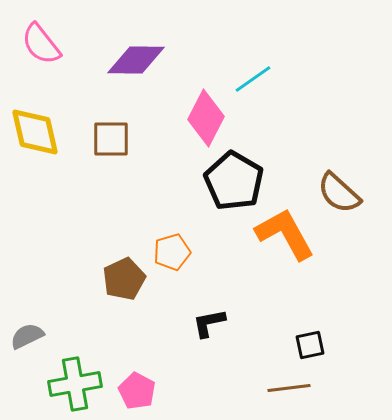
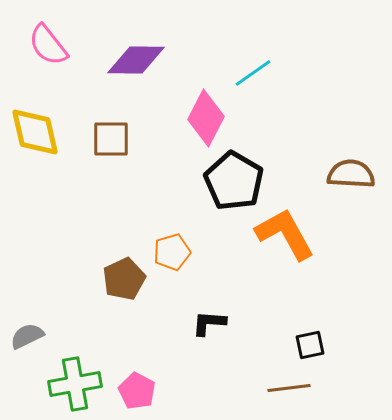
pink semicircle: moved 7 px right, 1 px down
cyan line: moved 6 px up
brown semicircle: moved 12 px right, 19 px up; rotated 141 degrees clockwise
black L-shape: rotated 15 degrees clockwise
